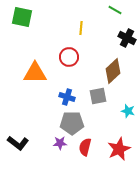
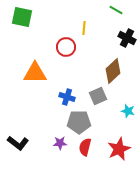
green line: moved 1 px right
yellow line: moved 3 px right
red circle: moved 3 px left, 10 px up
gray square: rotated 12 degrees counterclockwise
gray pentagon: moved 7 px right, 1 px up
